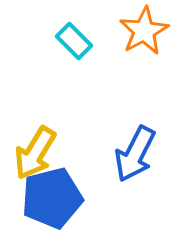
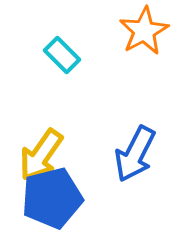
cyan rectangle: moved 12 px left, 14 px down
yellow arrow: moved 6 px right, 2 px down; rotated 4 degrees clockwise
